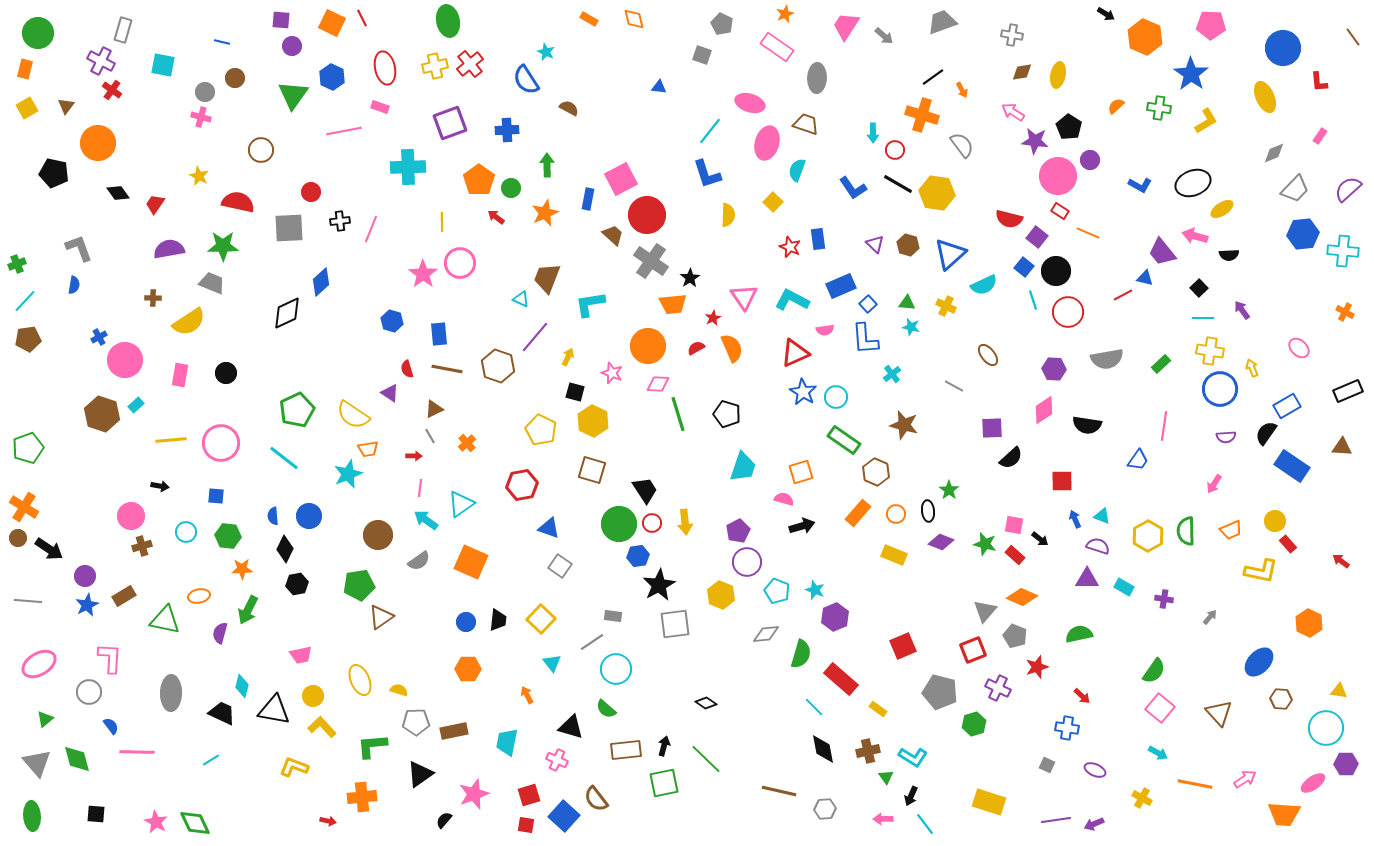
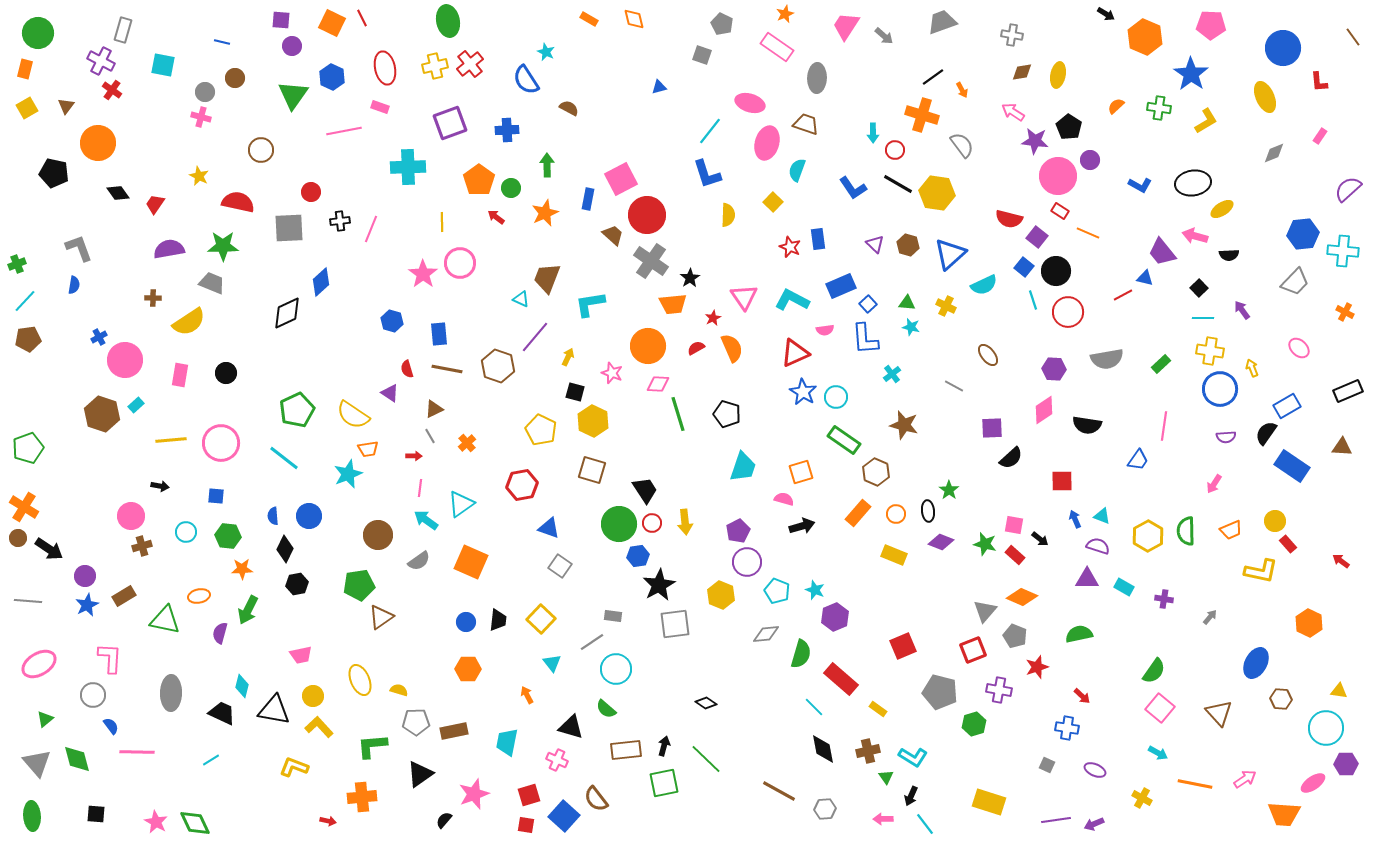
blue triangle at (659, 87): rotated 21 degrees counterclockwise
black ellipse at (1193, 183): rotated 12 degrees clockwise
gray trapezoid at (1295, 189): moved 93 px down
blue ellipse at (1259, 662): moved 3 px left, 1 px down; rotated 16 degrees counterclockwise
purple cross at (998, 688): moved 1 px right, 2 px down; rotated 15 degrees counterclockwise
gray circle at (89, 692): moved 4 px right, 3 px down
yellow L-shape at (322, 727): moved 3 px left
brown line at (779, 791): rotated 16 degrees clockwise
